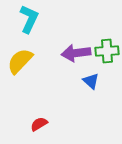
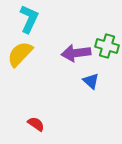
green cross: moved 5 px up; rotated 20 degrees clockwise
yellow semicircle: moved 7 px up
red semicircle: moved 3 px left; rotated 66 degrees clockwise
